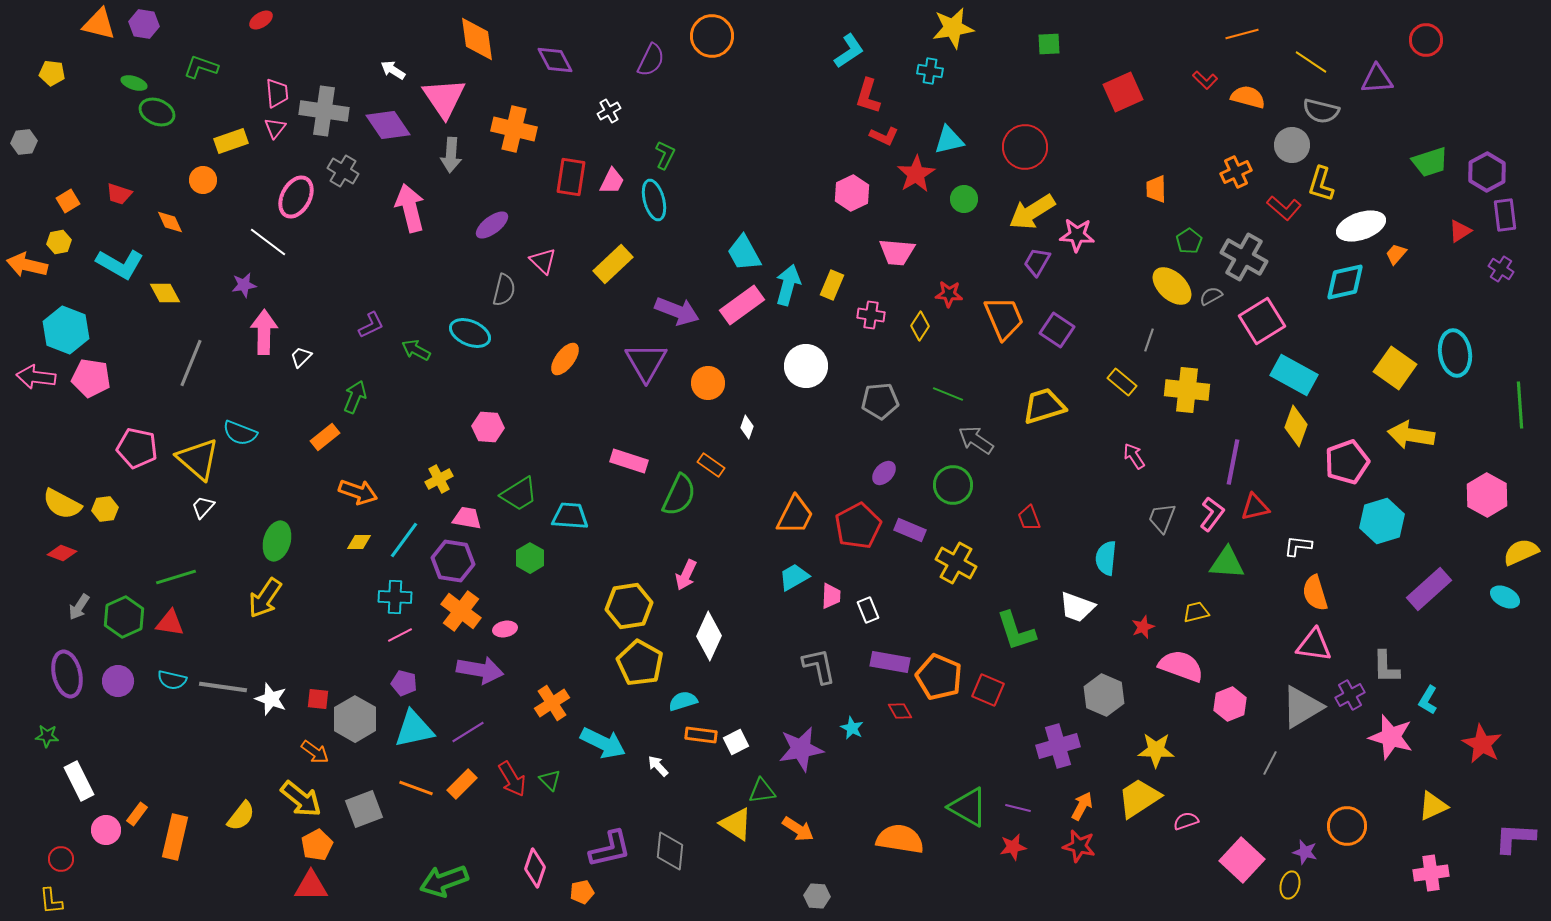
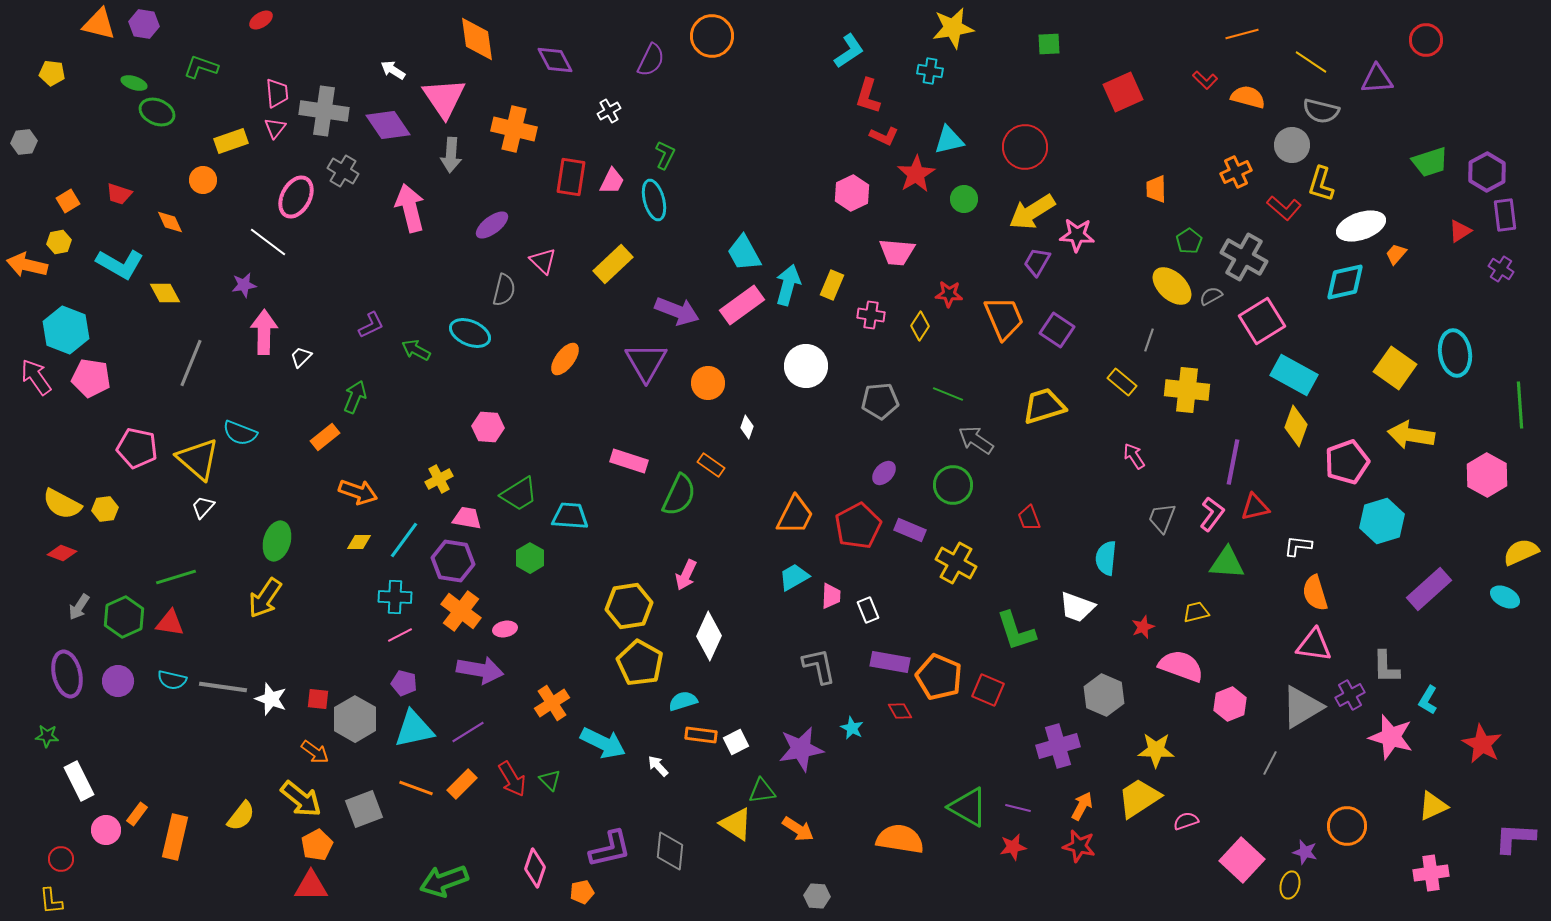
pink arrow at (36, 377): rotated 48 degrees clockwise
pink hexagon at (1487, 495): moved 20 px up
